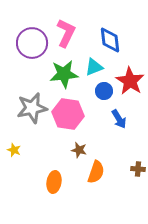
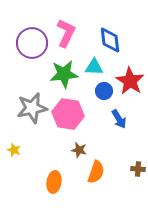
cyan triangle: rotated 24 degrees clockwise
